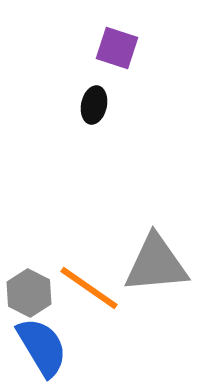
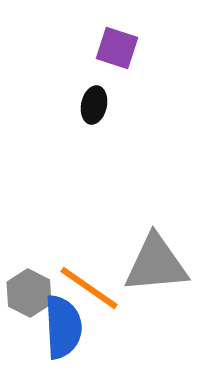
blue semicircle: moved 21 px right, 20 px up; rotated 28 degrees clockwise
